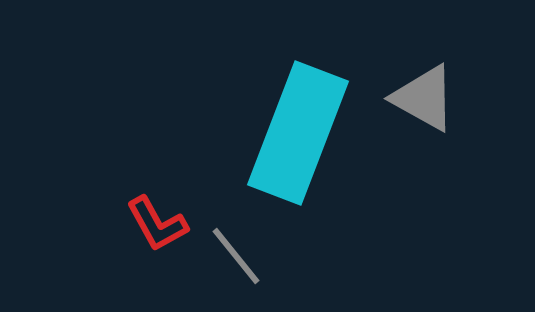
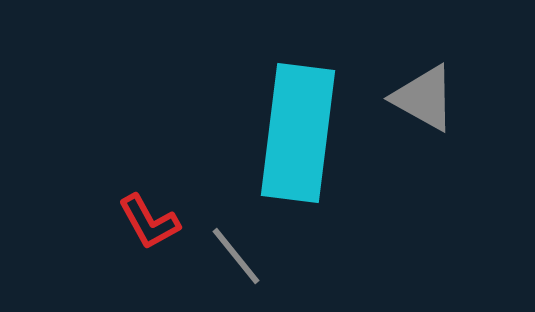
cyan rectangle: rotated 14 degrees counterclockwise
red L-shape: moved 8 px left, 2 px up
